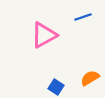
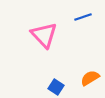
pink triangle: rotated 44 degrees counterclockwise
